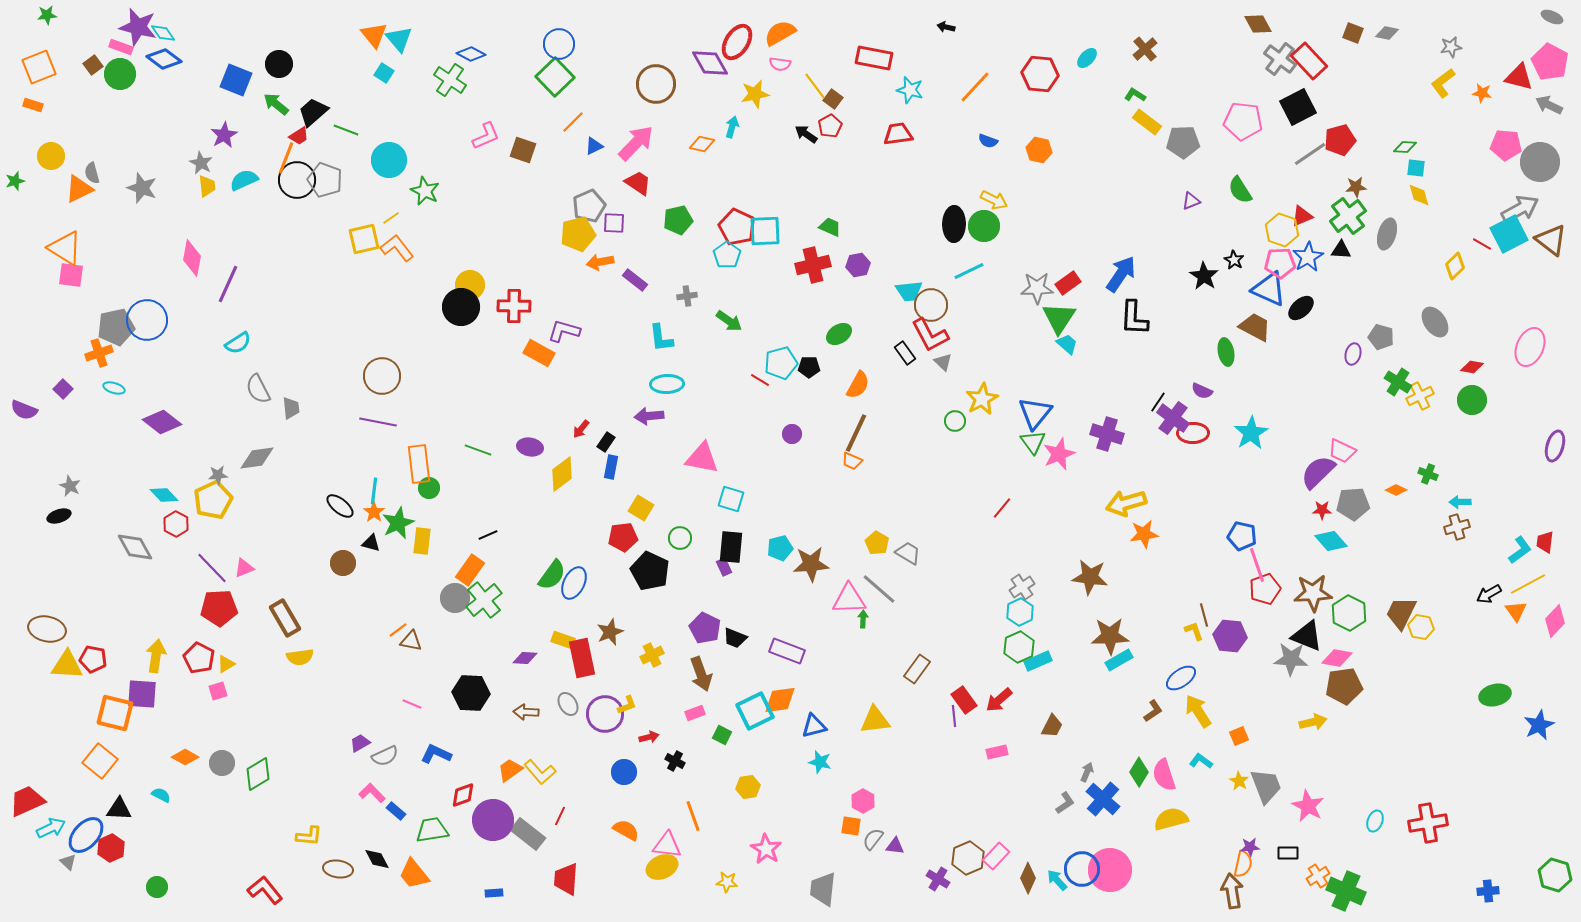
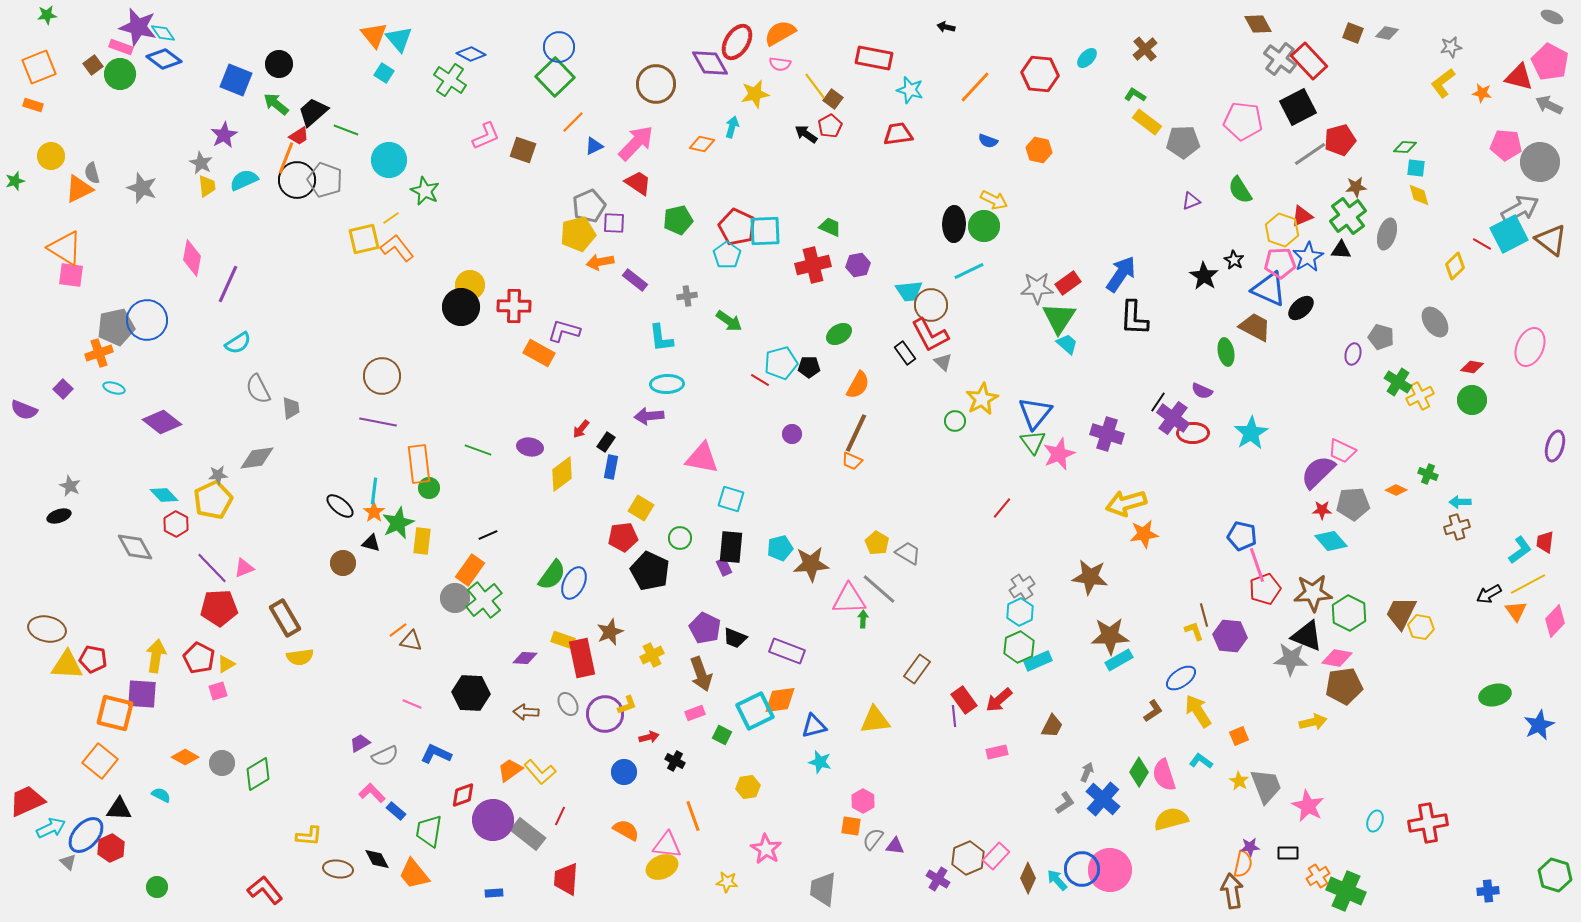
blue circle at (559, 44): moved 3 px down
green trapezoid at (432, 830): moved 3 px left, 1 px down; rotated 72 degrees counterclockwise
